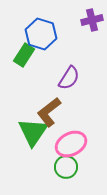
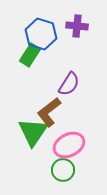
purple cross: moved 15 px left, 6 px down; rotated 20 degrees clockwise
green rectangle: moved 6 px right
purple semicircle: moved 6 px down
pink ellipse: moved 2 px left, 1 px down
green circle: moved 3 px left, 3 px down
